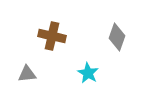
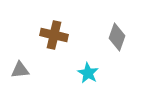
brown cross: moved 2 px right, 1 px up
gray triangle: moved 7 px left, 4 px up
